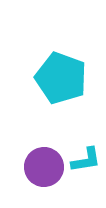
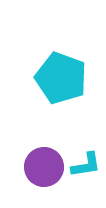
cyan L-shape: moved 5 px down
